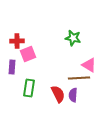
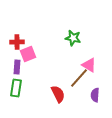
red cross: moved 1 px down
purple rectangle: moved 5 px right
brown line: rotated 45 degrees counterclockwise
green rectangle: moved 13 px left
purple semicircle: moved 22 px right
